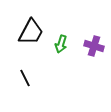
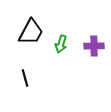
purple cross: rotated 18 degrees counterclockwise
black line: rotated 12 degrees clockwise
